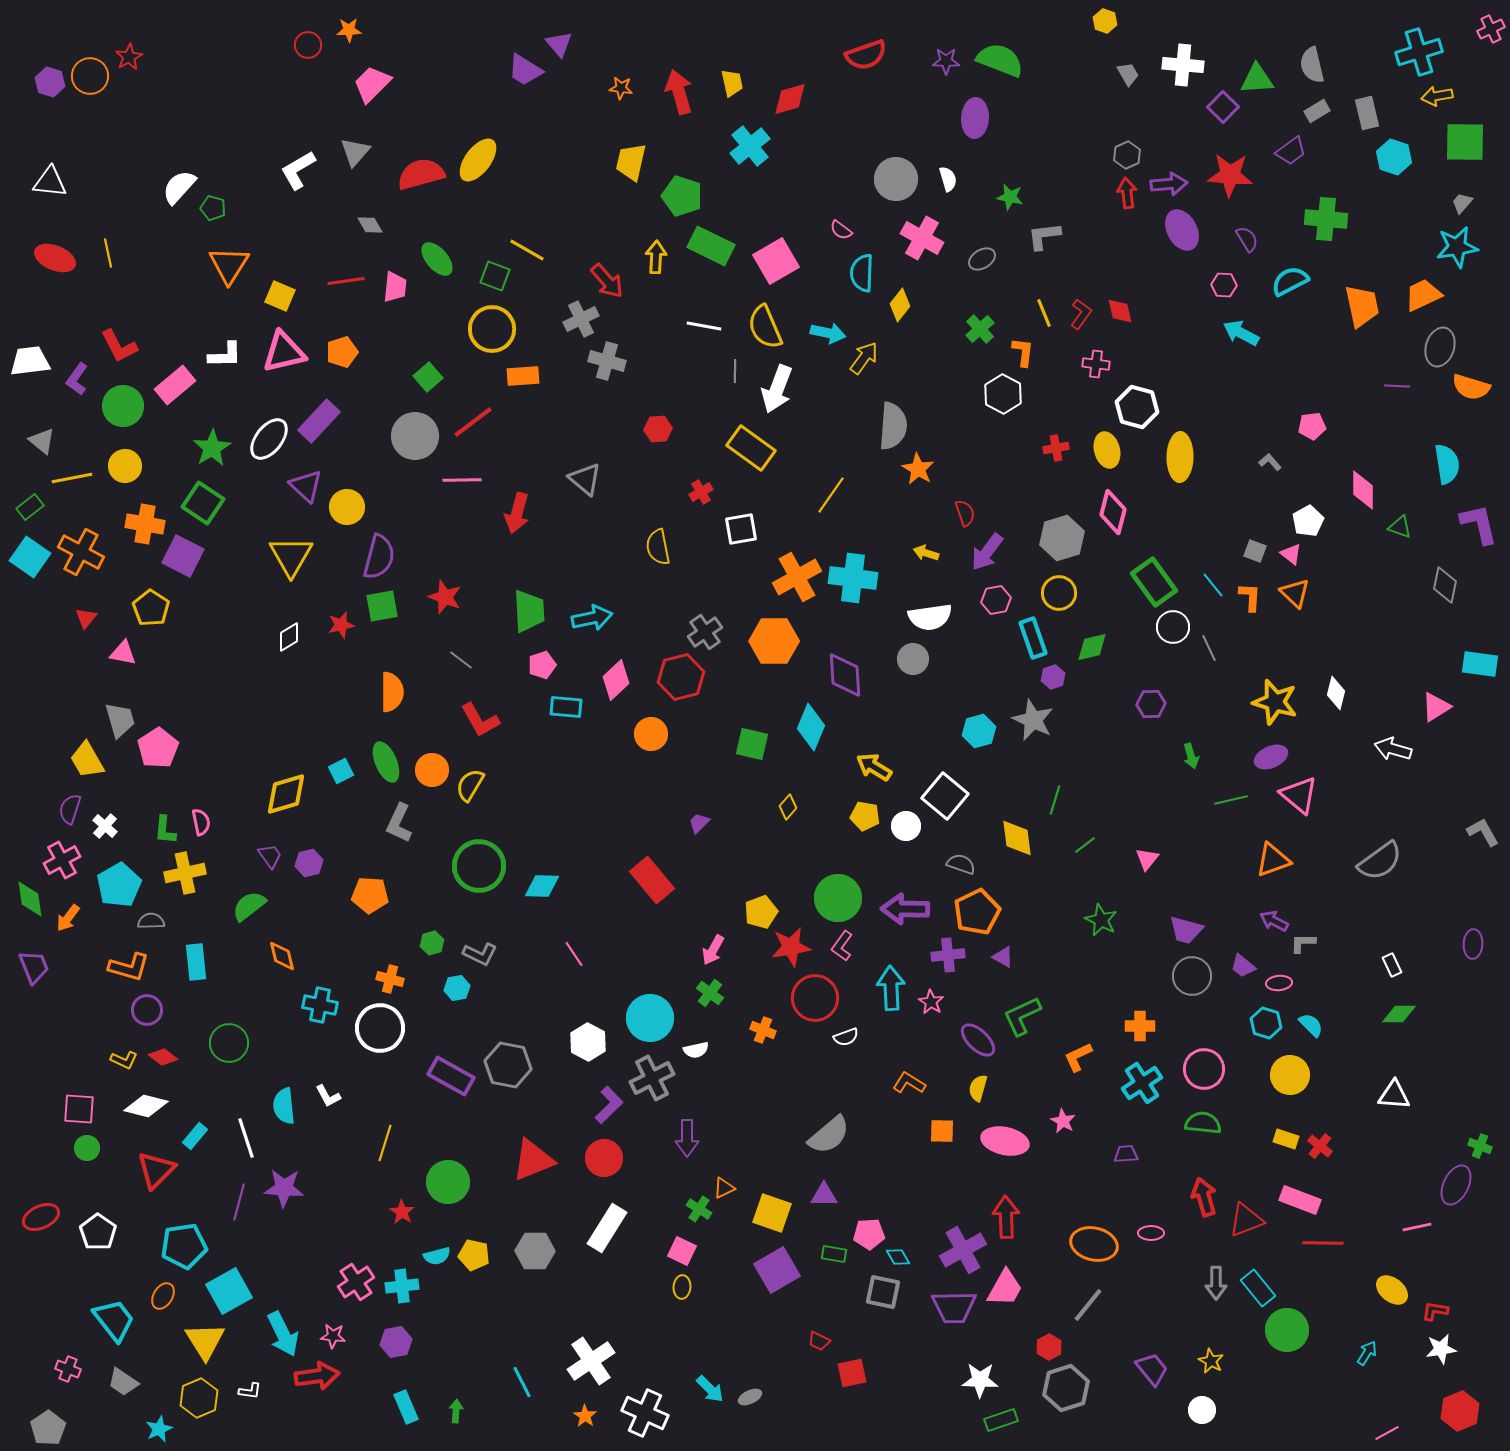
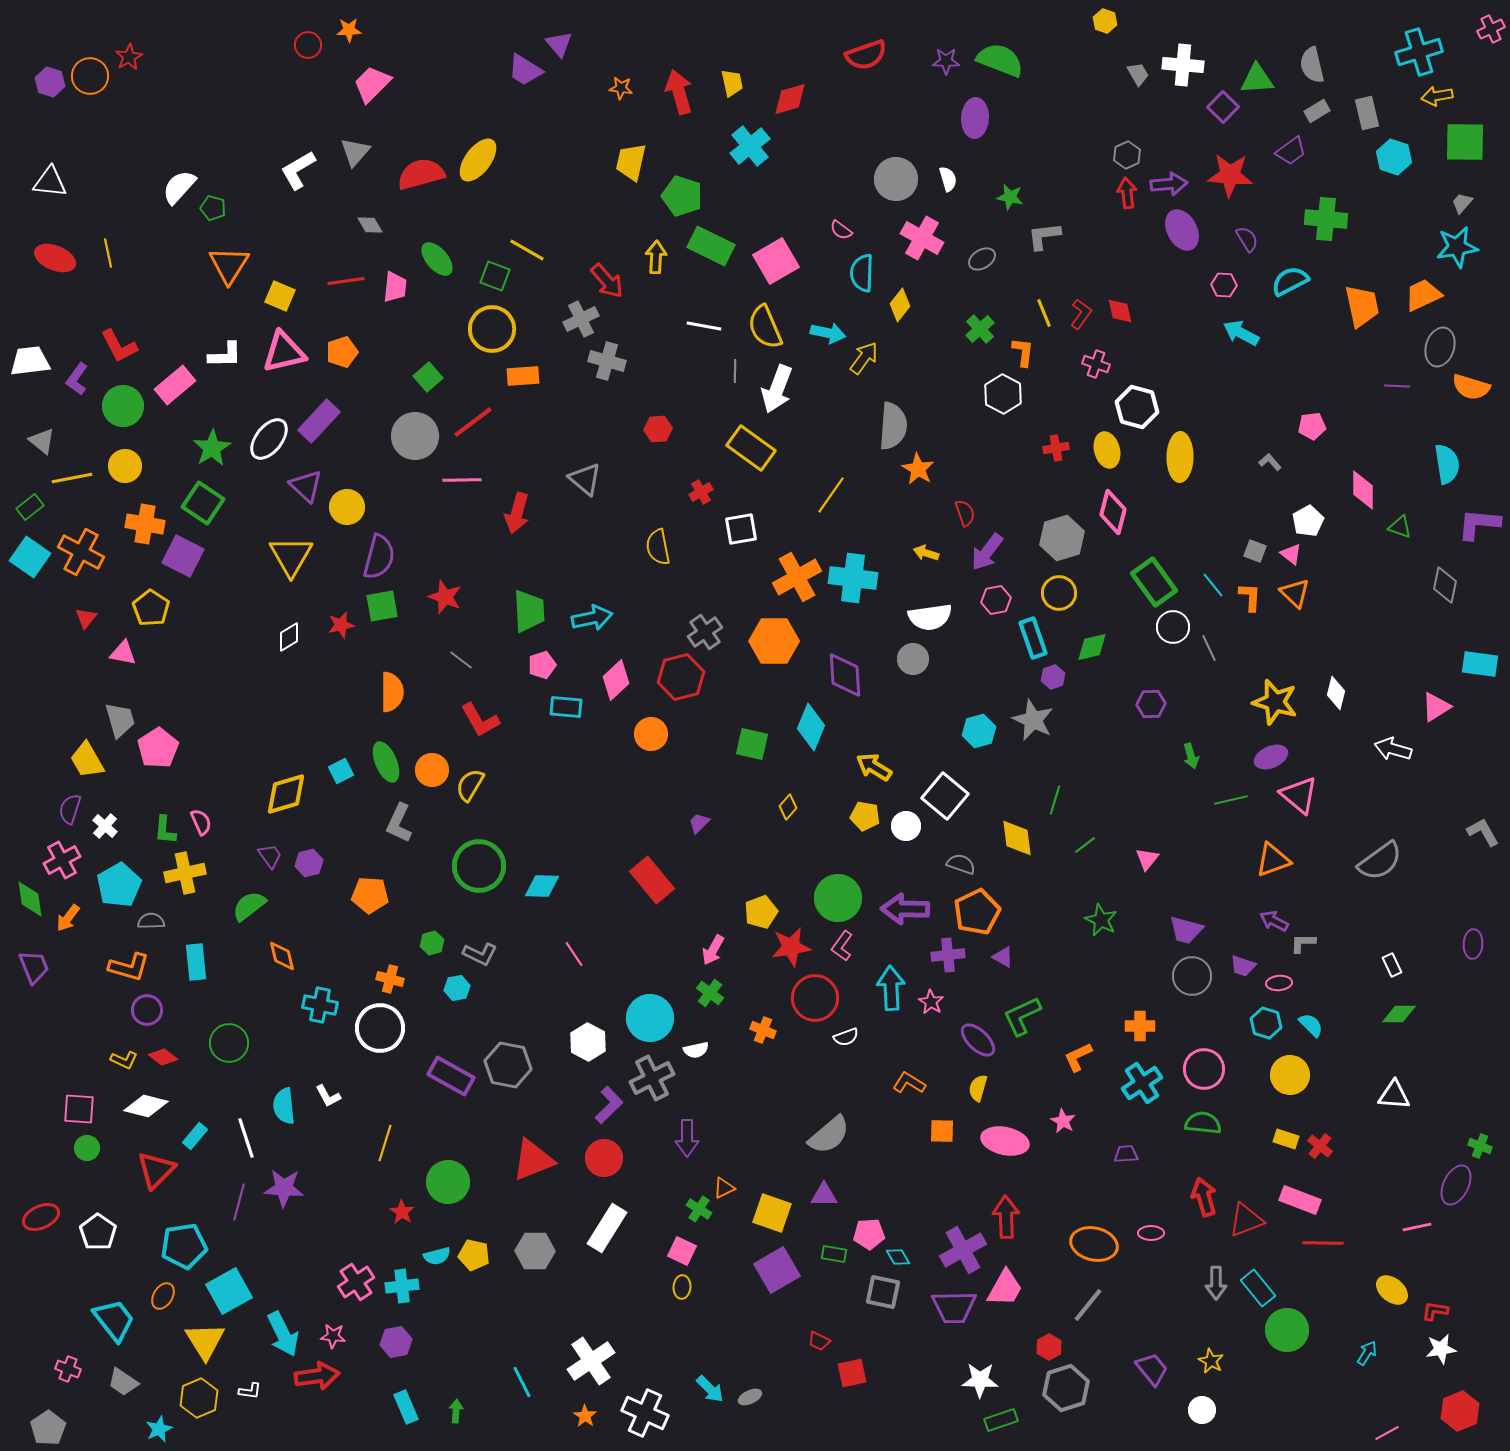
gray trapezoid at (1128, 74): moved 10 px right
pink cross at (1096, 364): rotated 12 degrees clockwise
purple L-shape at (1479, 524): rotated 72 degrees counterclockwise
pink semicircle at (201, 822): rotated 12 degrees counterclockwise
purple trapezoid at (1243, 966): rotated 20 degrees counterclockwise
